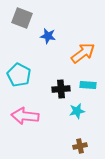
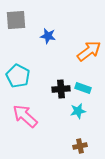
gray square: moved 6 px left, 2 px down; rotated 25 degrees counterclockwise
orange arrow: moved 6 px right, 2 px up
cyan pentagon: moved 1 px left, 1 px down
cyan rectangle: moved 5 px left, 3 px down; rotated 14 degrees clockwise
cyan star: moved 1 px right
pink arrow: rotated 36 degrees clockwise
